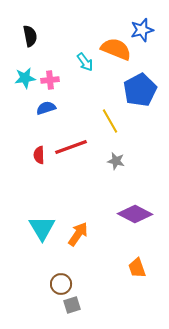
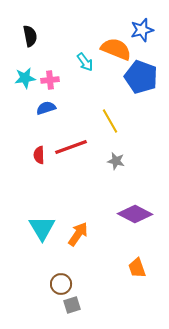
blue pentagon: moved 1 px right, 13 px up; rotated 24 degrees counterclockwise
